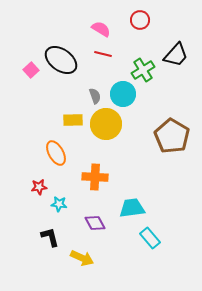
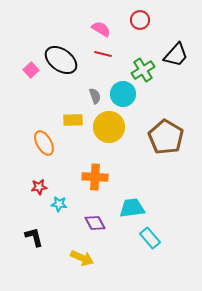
yellow circle: moved 3 px right, 3 px down
brown pentagon: moved 6 px left, 1 px down
orange ellipse: moved 12 px left, 10 px up
black L-shape: moved 16 px left
